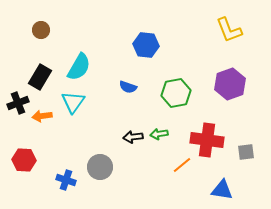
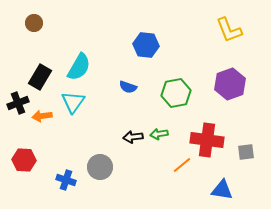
brown circle: moved 7 px left, 7 px up
